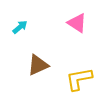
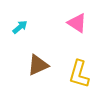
yellow L-shape: moved 5 px up; rotated 64 degrees counterclockwise
